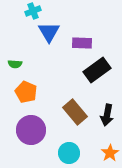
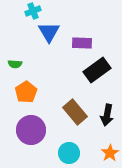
orange pentagon: rotated 15 degrees clockwise
